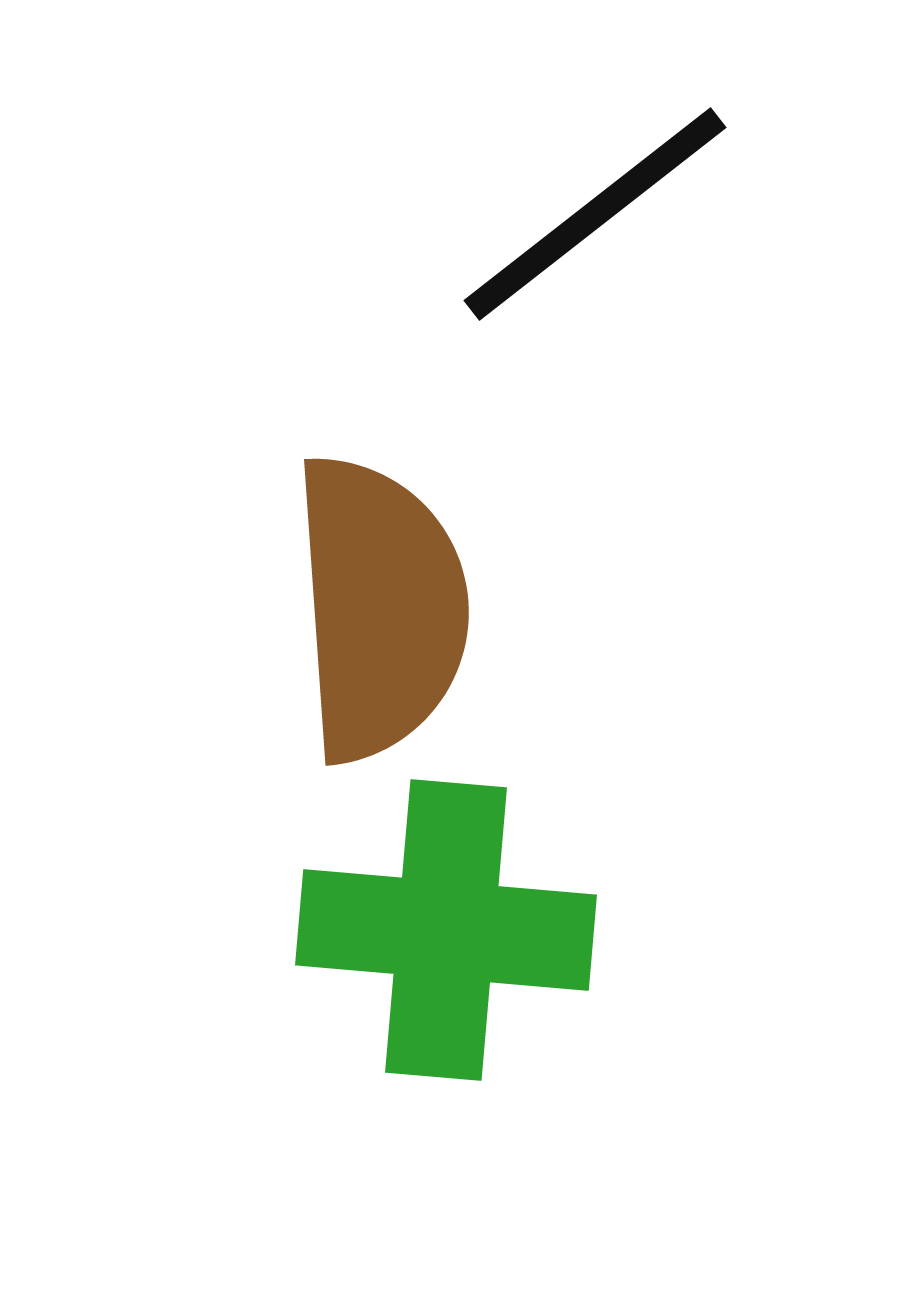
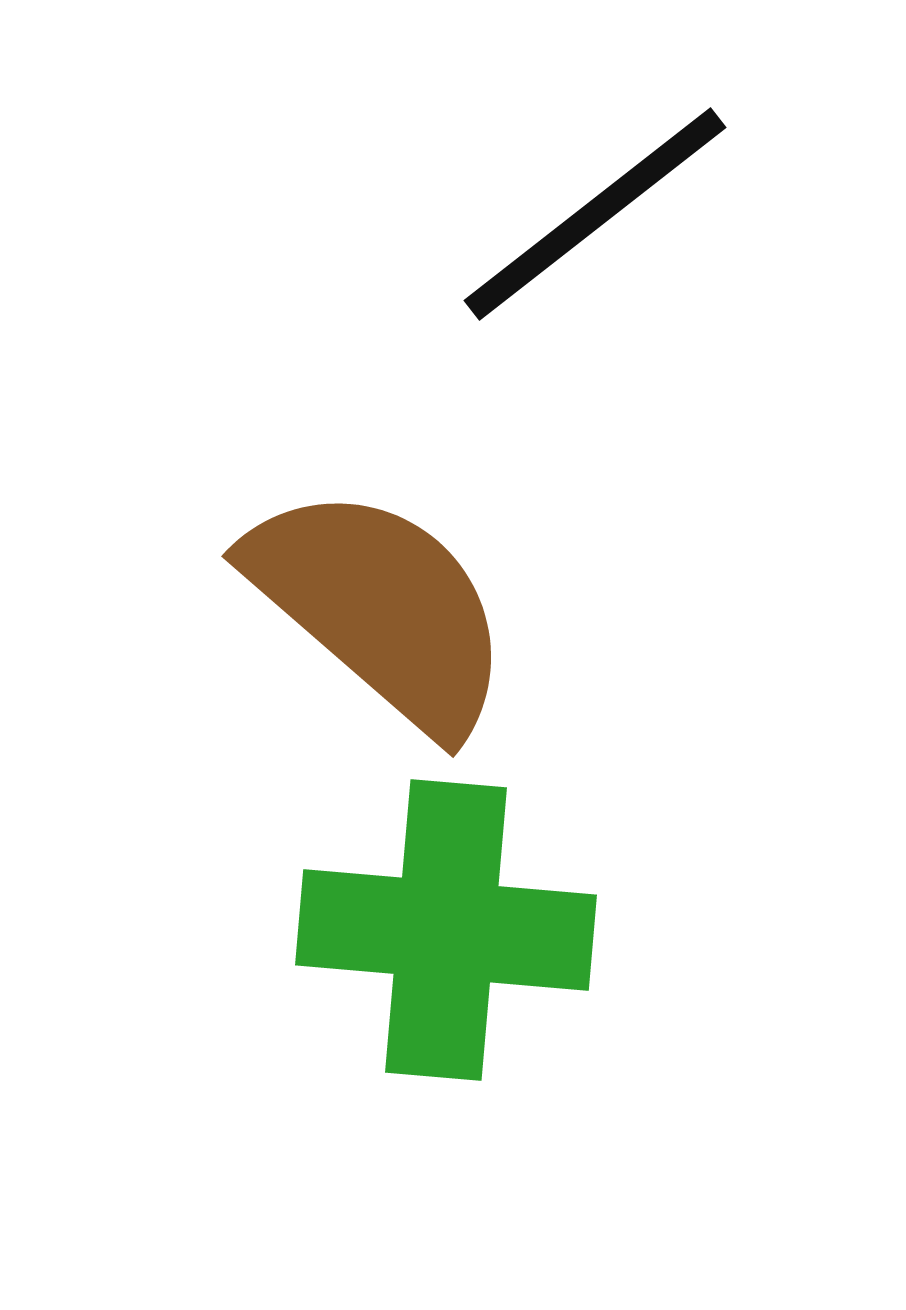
brown semicircle: rotated 45 degrees counterclockwise
